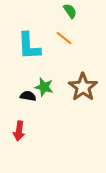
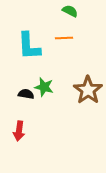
green semicircle: rotated 28 degrees counterclockwise
orange line: rotated 42 degrees counterclockwise
brown star: moved 5 px right, 3 px down
black semicircle: moved 2 px left, 2 px up
